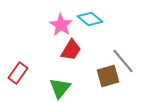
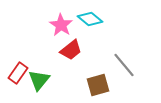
red trapezoid: rotated 20 degrees clockwise
gray line: moved 1 px right, 4 px down
brown square: moved 10 px left, 9 px down
green triangle: moved 21 px left, 8 px up
